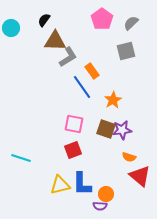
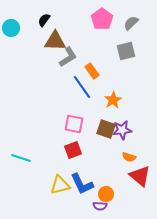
blue L-shape: rotated 25 degrees counterclockwise
